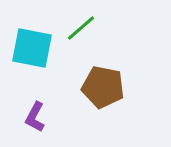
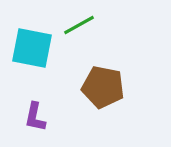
green line: moved 2 px left, 3 px up; rotated 12 degrees clockwise
purple L-shape: rotated 16 degrees counterclockwise
